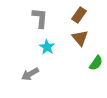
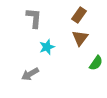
gray L-shape: moved 6 px left
brown triangle: rotated 18 degrees clockwise
cyan star: rotated 21 degrees clockwise
